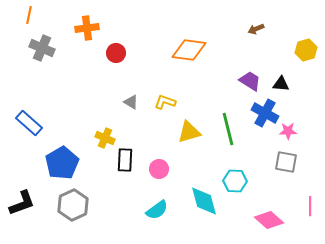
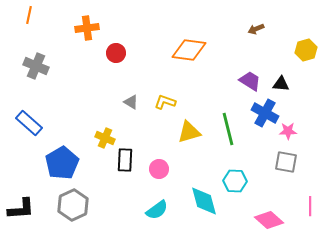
gray cross: moved 6 px left, 18 px down
black L-shape: moved 1 px left, 6 px down; rotated 16 degrees clockwise
